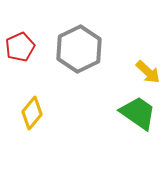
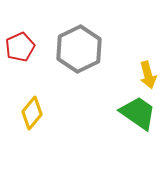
yellow arrow: moved 3 px down; rotated 32 degrees clockwise
